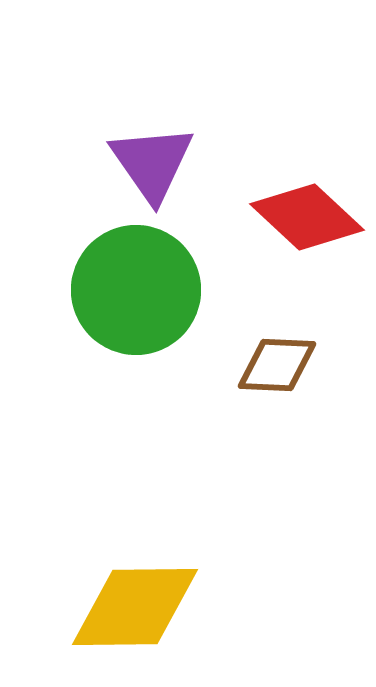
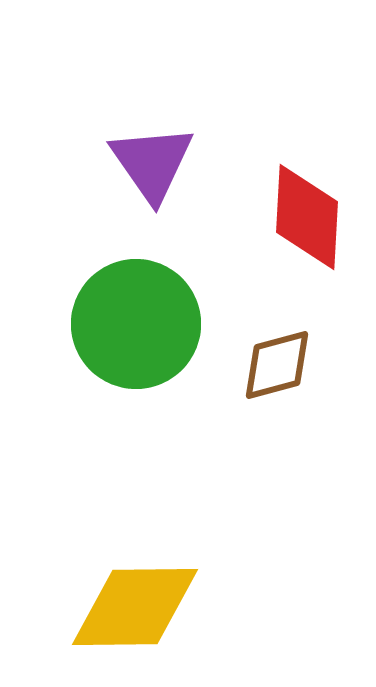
red diamond: rotated 50 degrees clockwise
green circle: moved 34 px down
brown diamond: rotated 18 degrees counterclockwise
